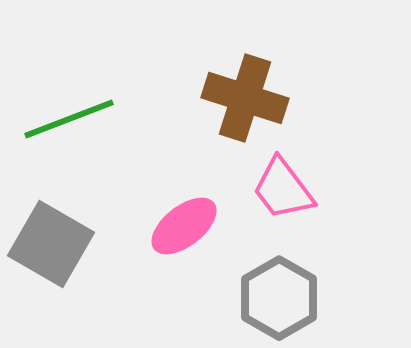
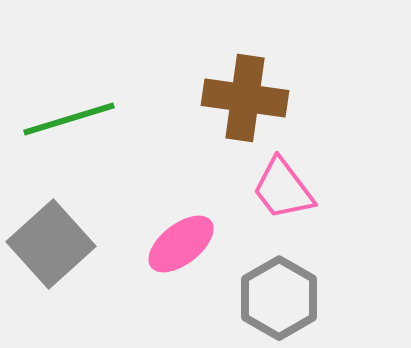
brown cross: rotated 10 degrees counterclockwise
green line: rotated 4 degrees clockwise
pink ellipse: moved 3 px left, 18 px down
gray square: rotated 18 degrees clockwise
